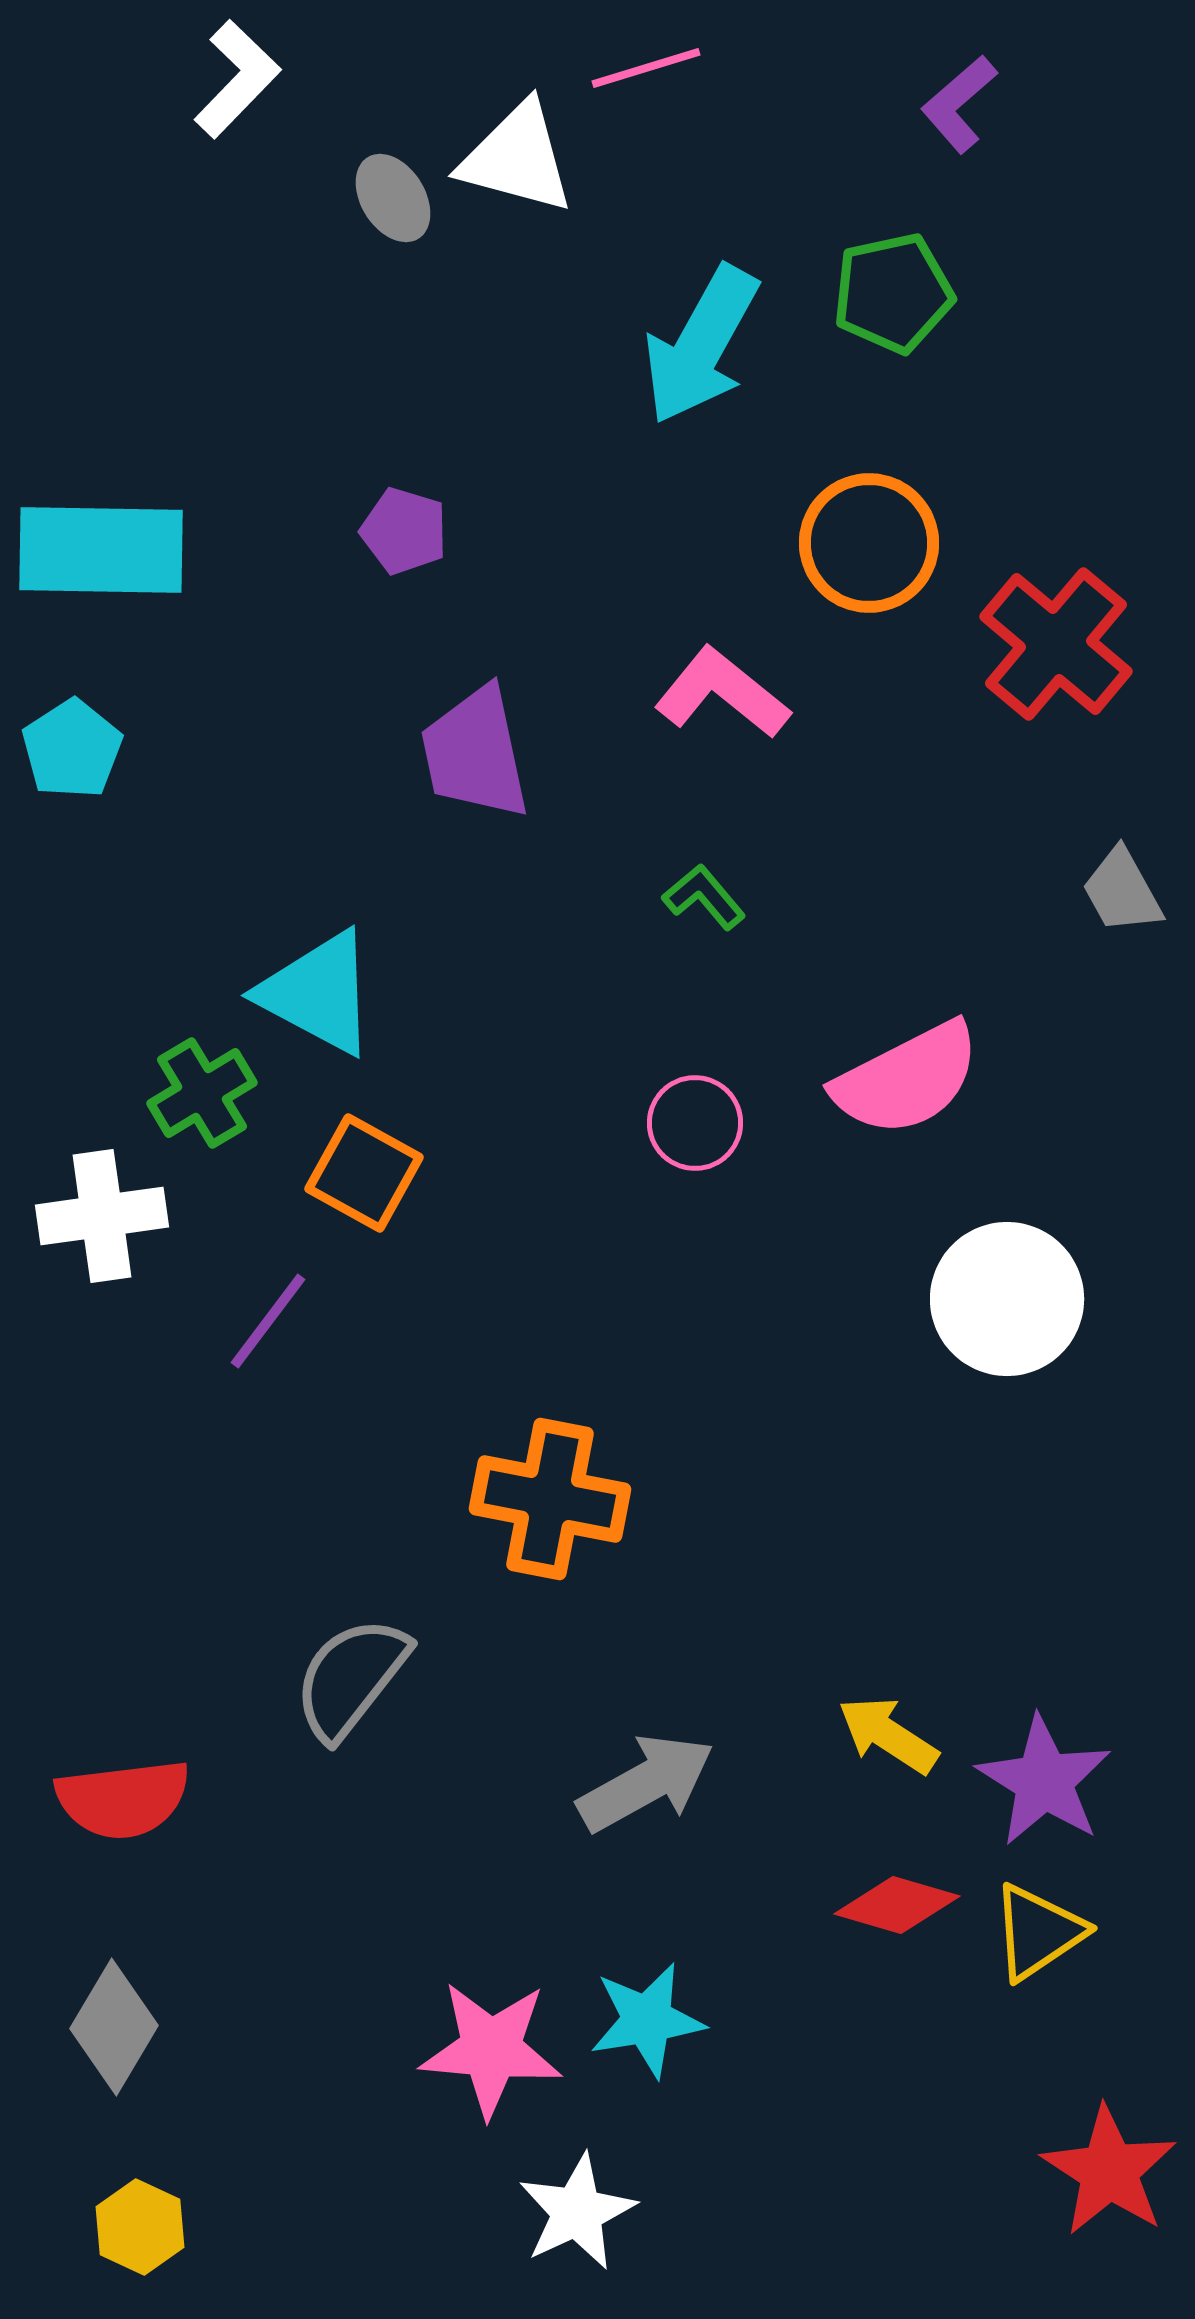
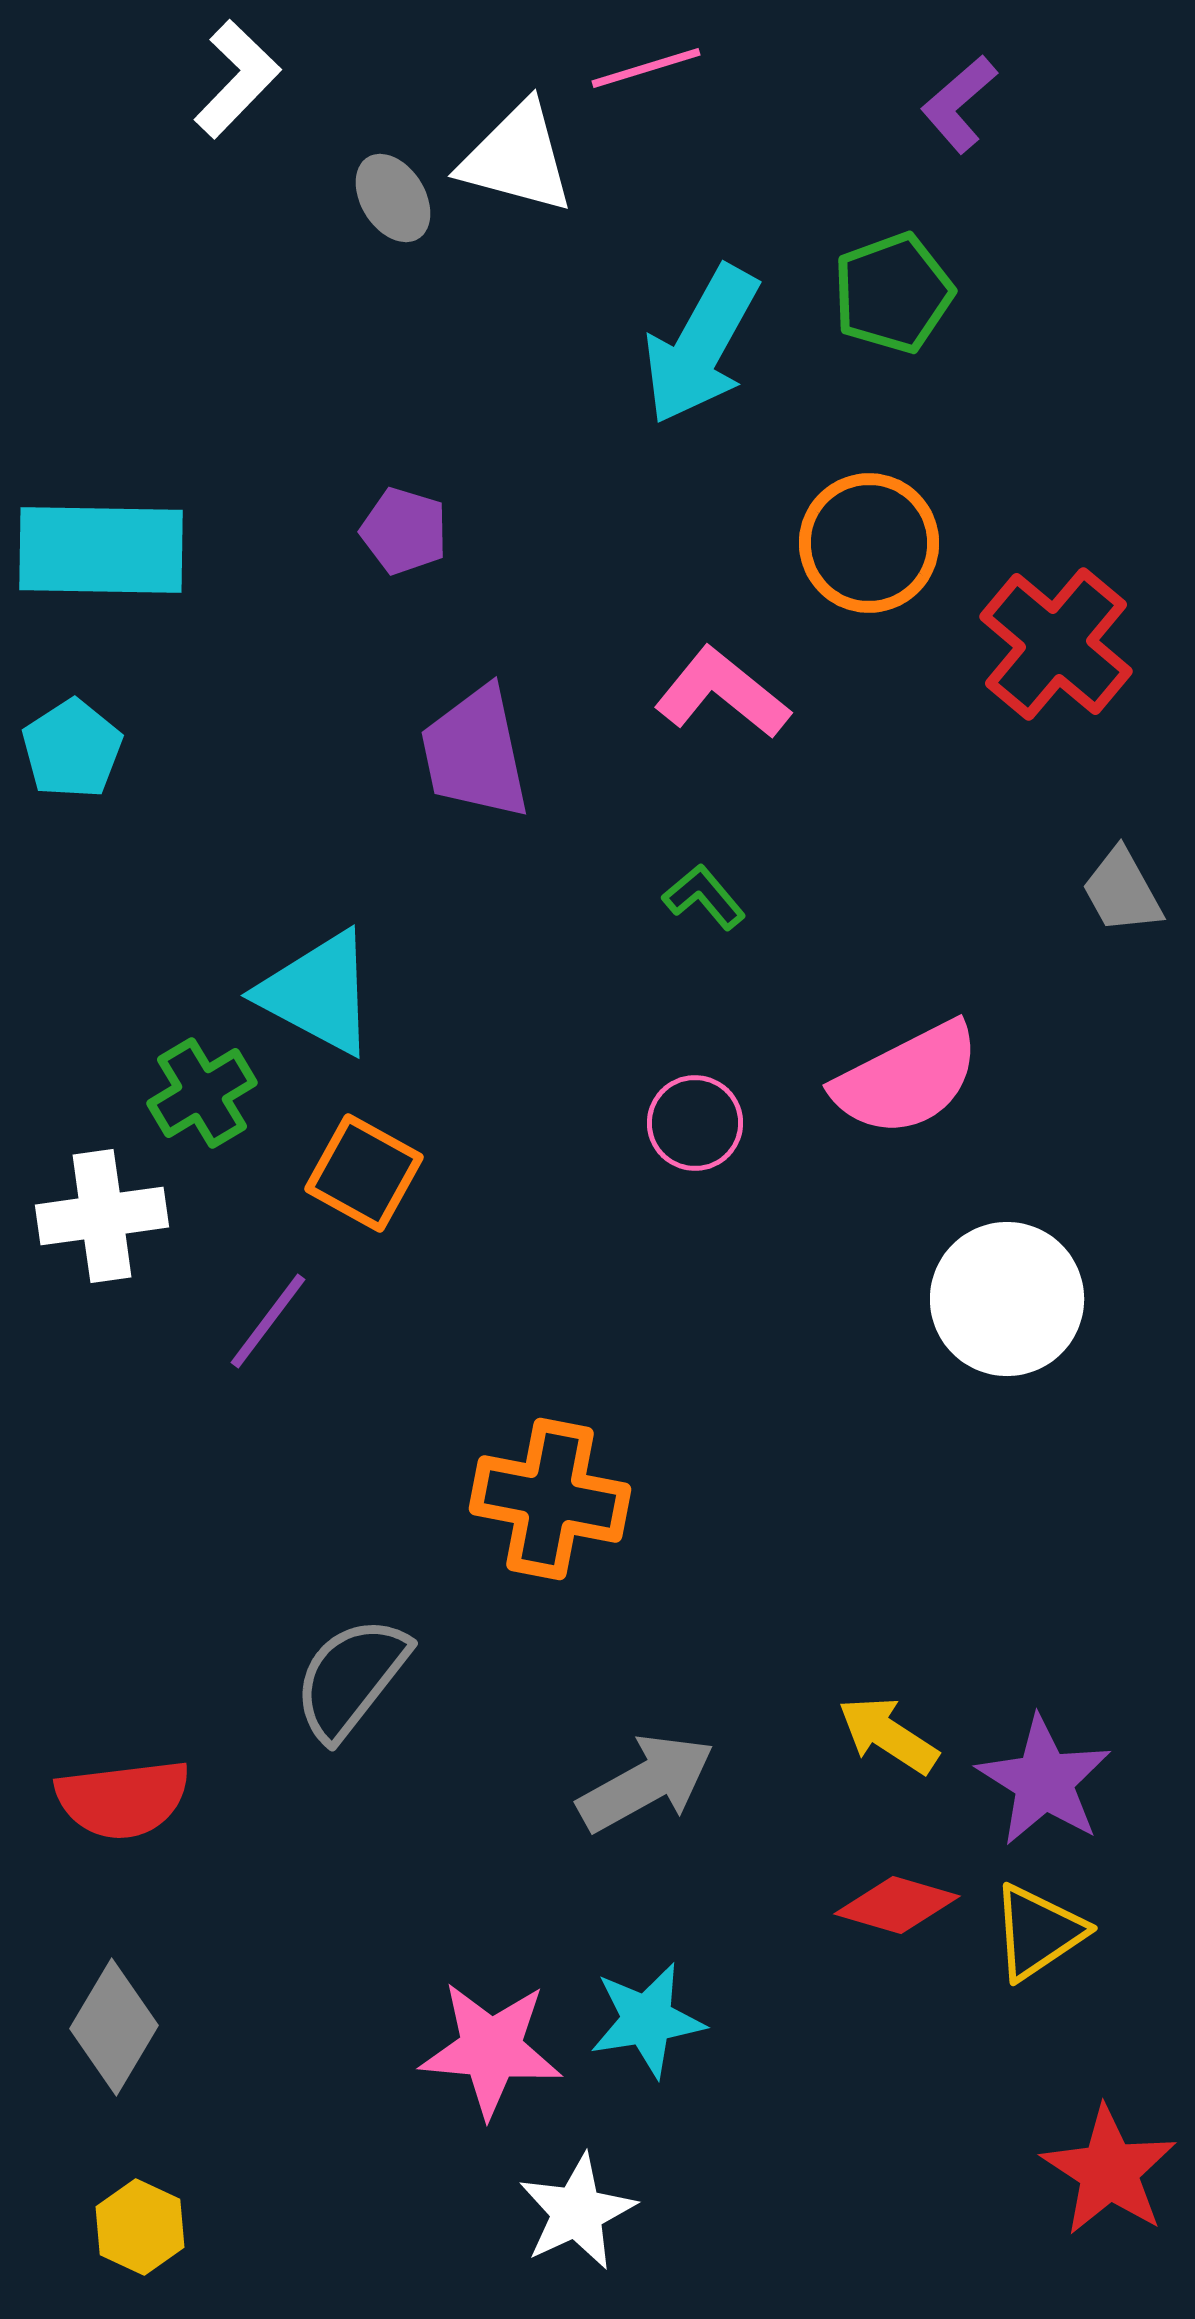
green pentagon: rotated 8 degrees counterclockwise
